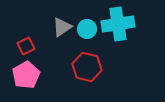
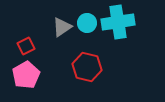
cyan cross: moved 2 px up
cyan circle: moved 6 px up
